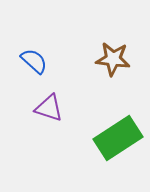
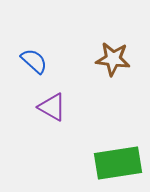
purple triangle: moved 3 px right, 1 px up; rotated 12 degrees clockwise
green rectangle: moved 25 px down; rotated 24 degrees clockwise
